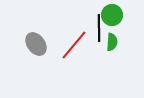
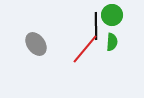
black line: moved 3 px left, 2 px up
red line: moved 11 px right, 4 px down
